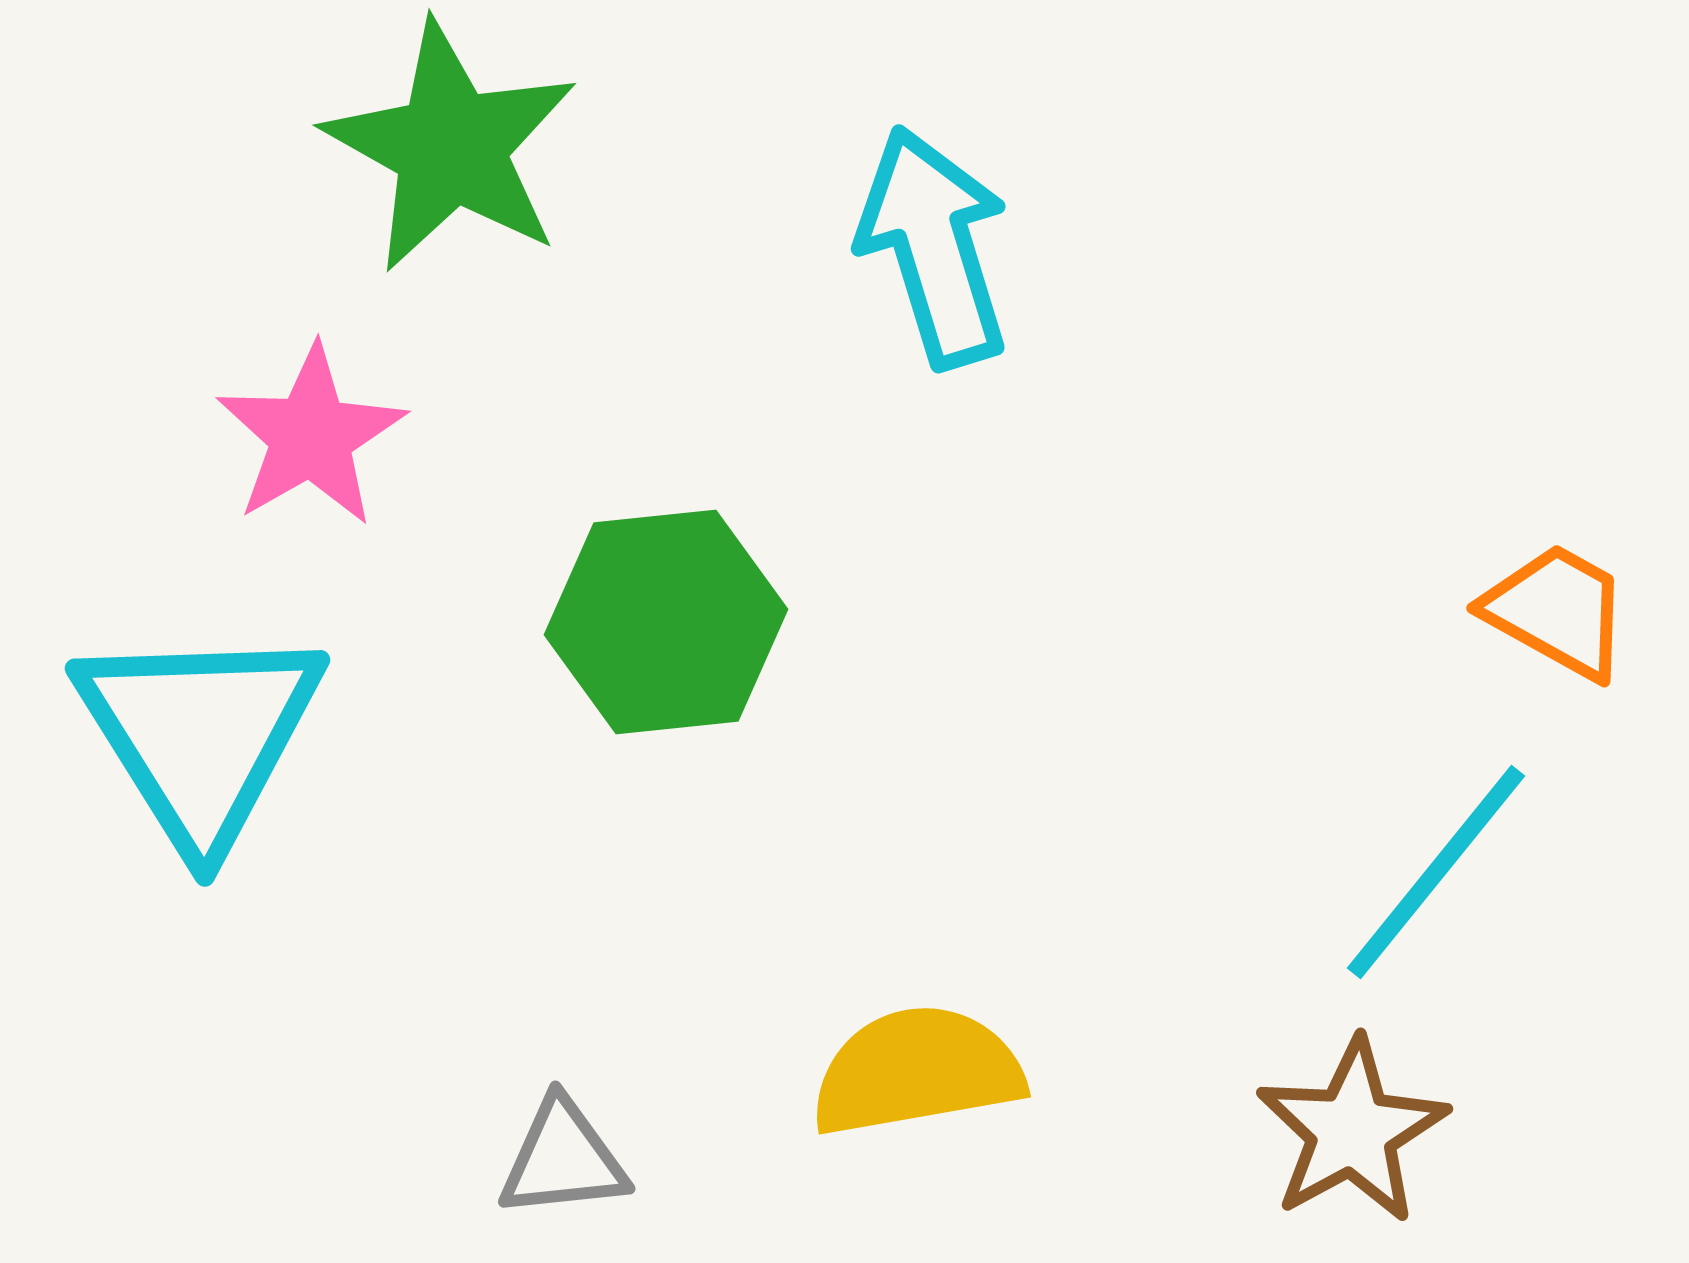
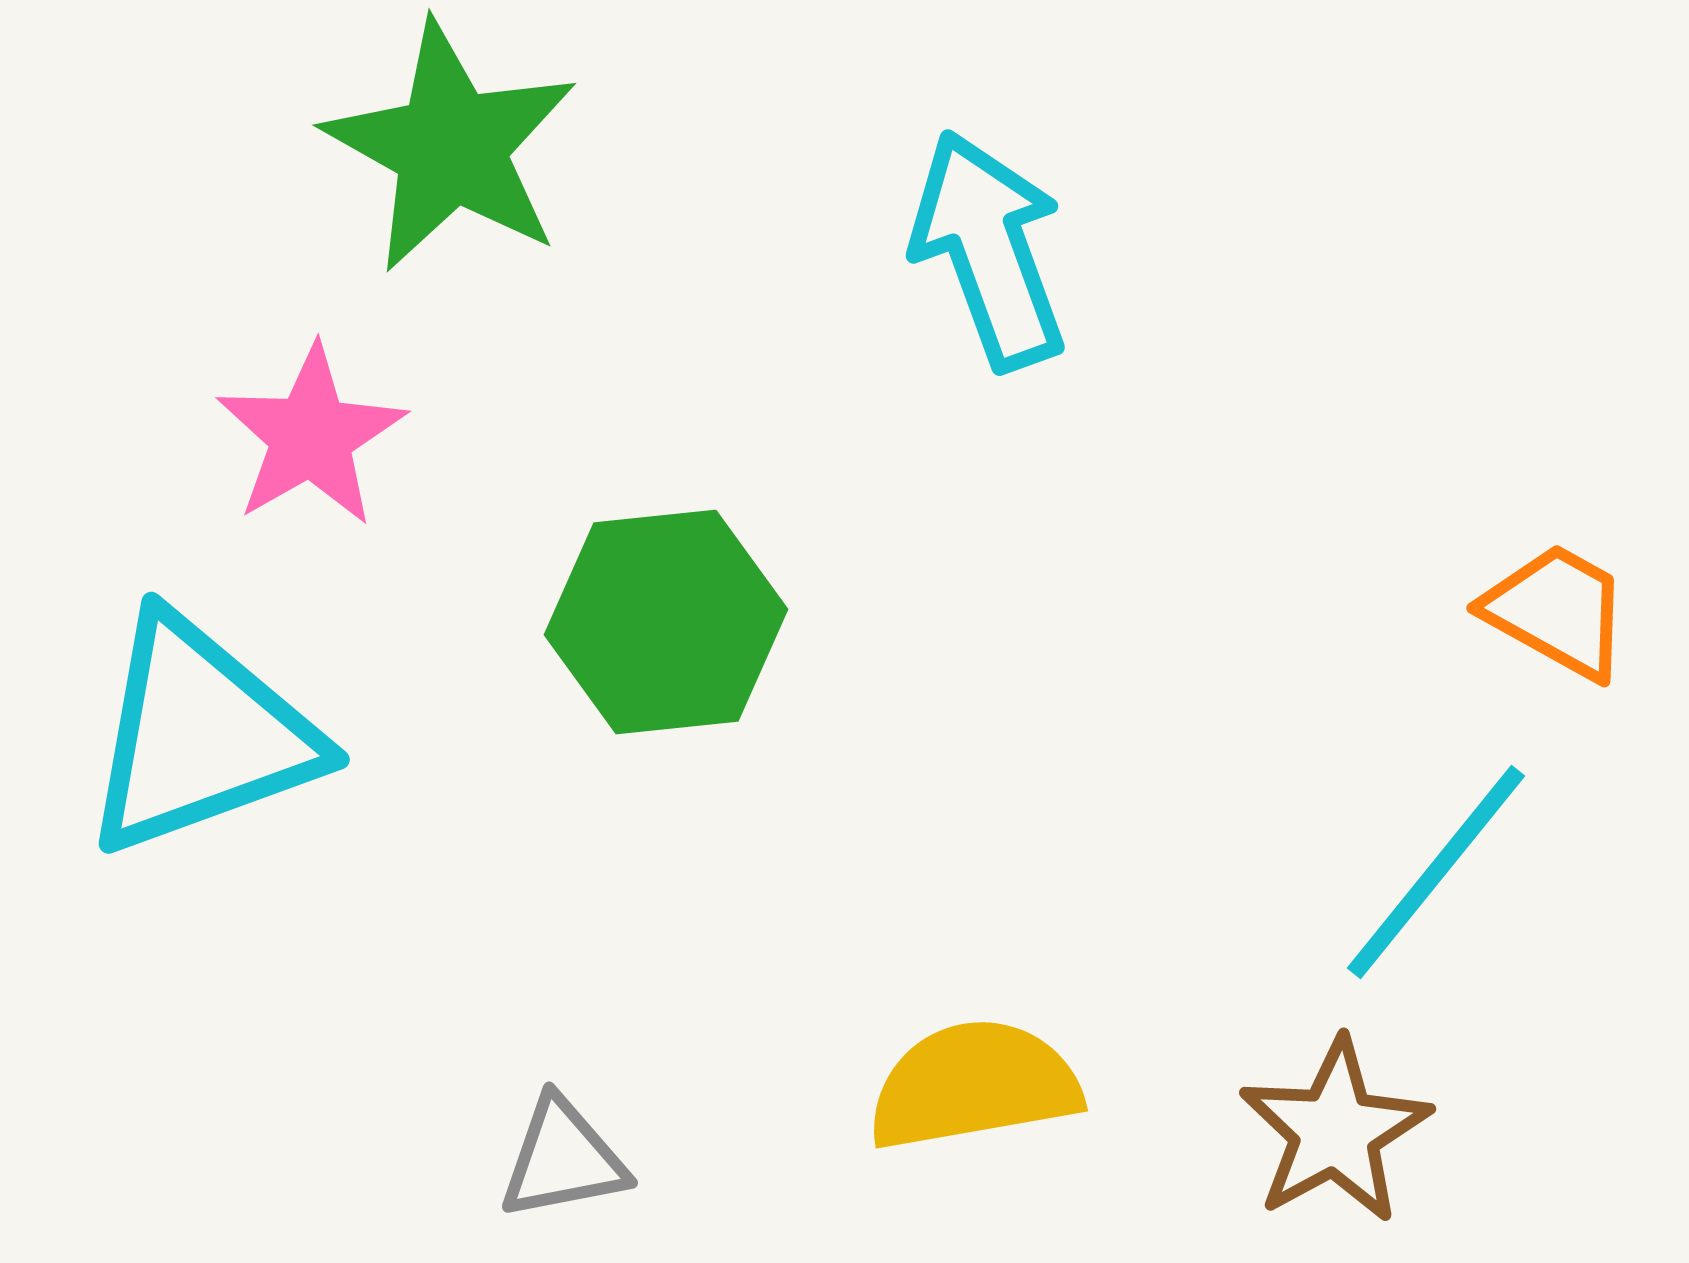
cyan arrow: moved 55 px right, 3 px down; rotated 3 degrees counterclockwise
cyan triangle: rotated 42 degrees clockwise
yellow semicircle: moved 57 px right, 14 px down
brown star: moved 17 px left
gray triangle: rotated 5 degrees counterclockwise
